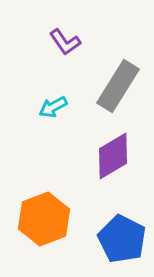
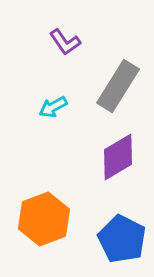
purple diamond: moved 5 px right, 1 px down
